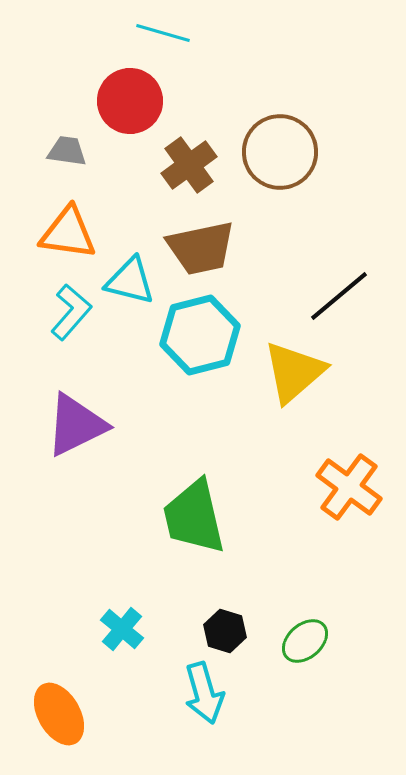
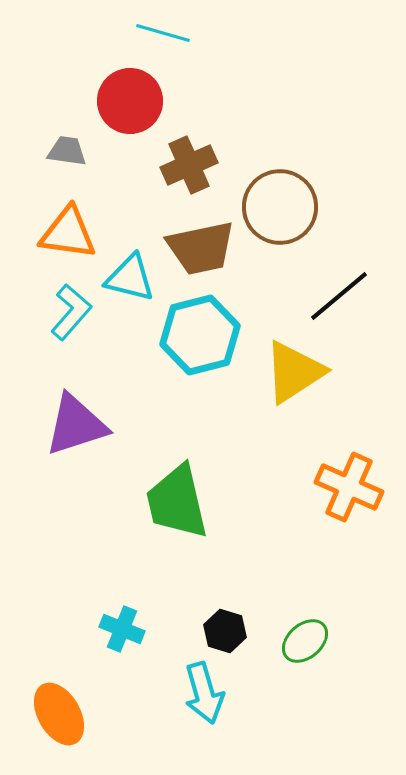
brown circle: moved 55 px down
brown cross: rotated 12 degrees clockwise
cyan triangle: moved 3 px up
yellow triangle: rotated 8 degrees clockwise
purple triangle: rotated 8 degrees clockwise
orange cross: rotated 12 degrees counterclockwise
green trapezoid: moved 17 px left, 15 px up
cyan cross: rotated 18 degrees counterclockwise
